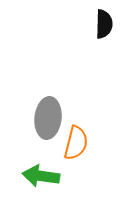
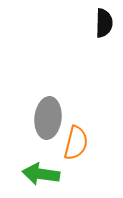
black semicircle: moved 1 px up
green arrow: moved 2 px up
